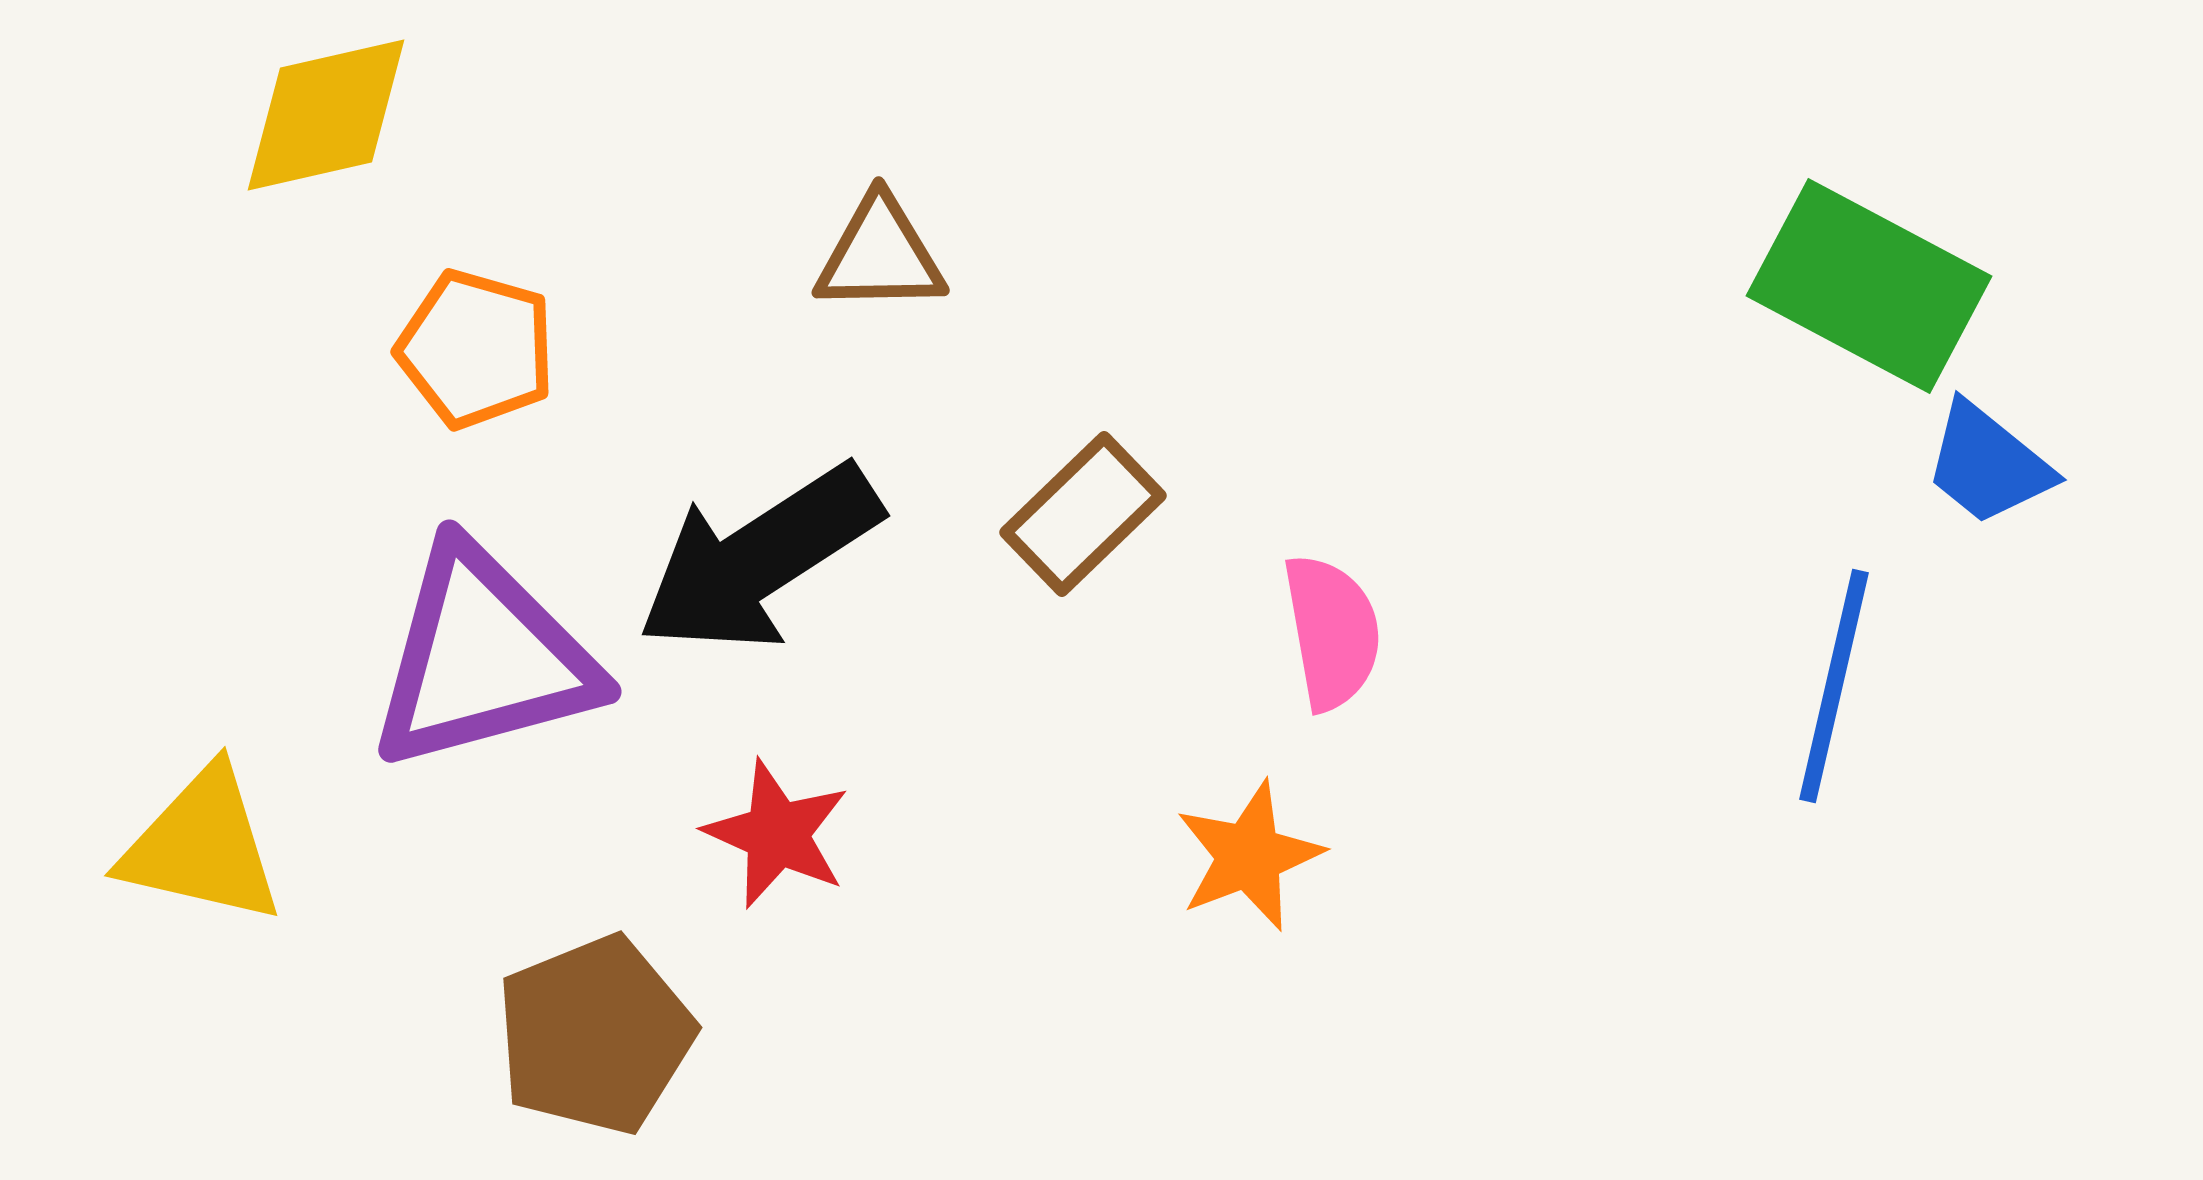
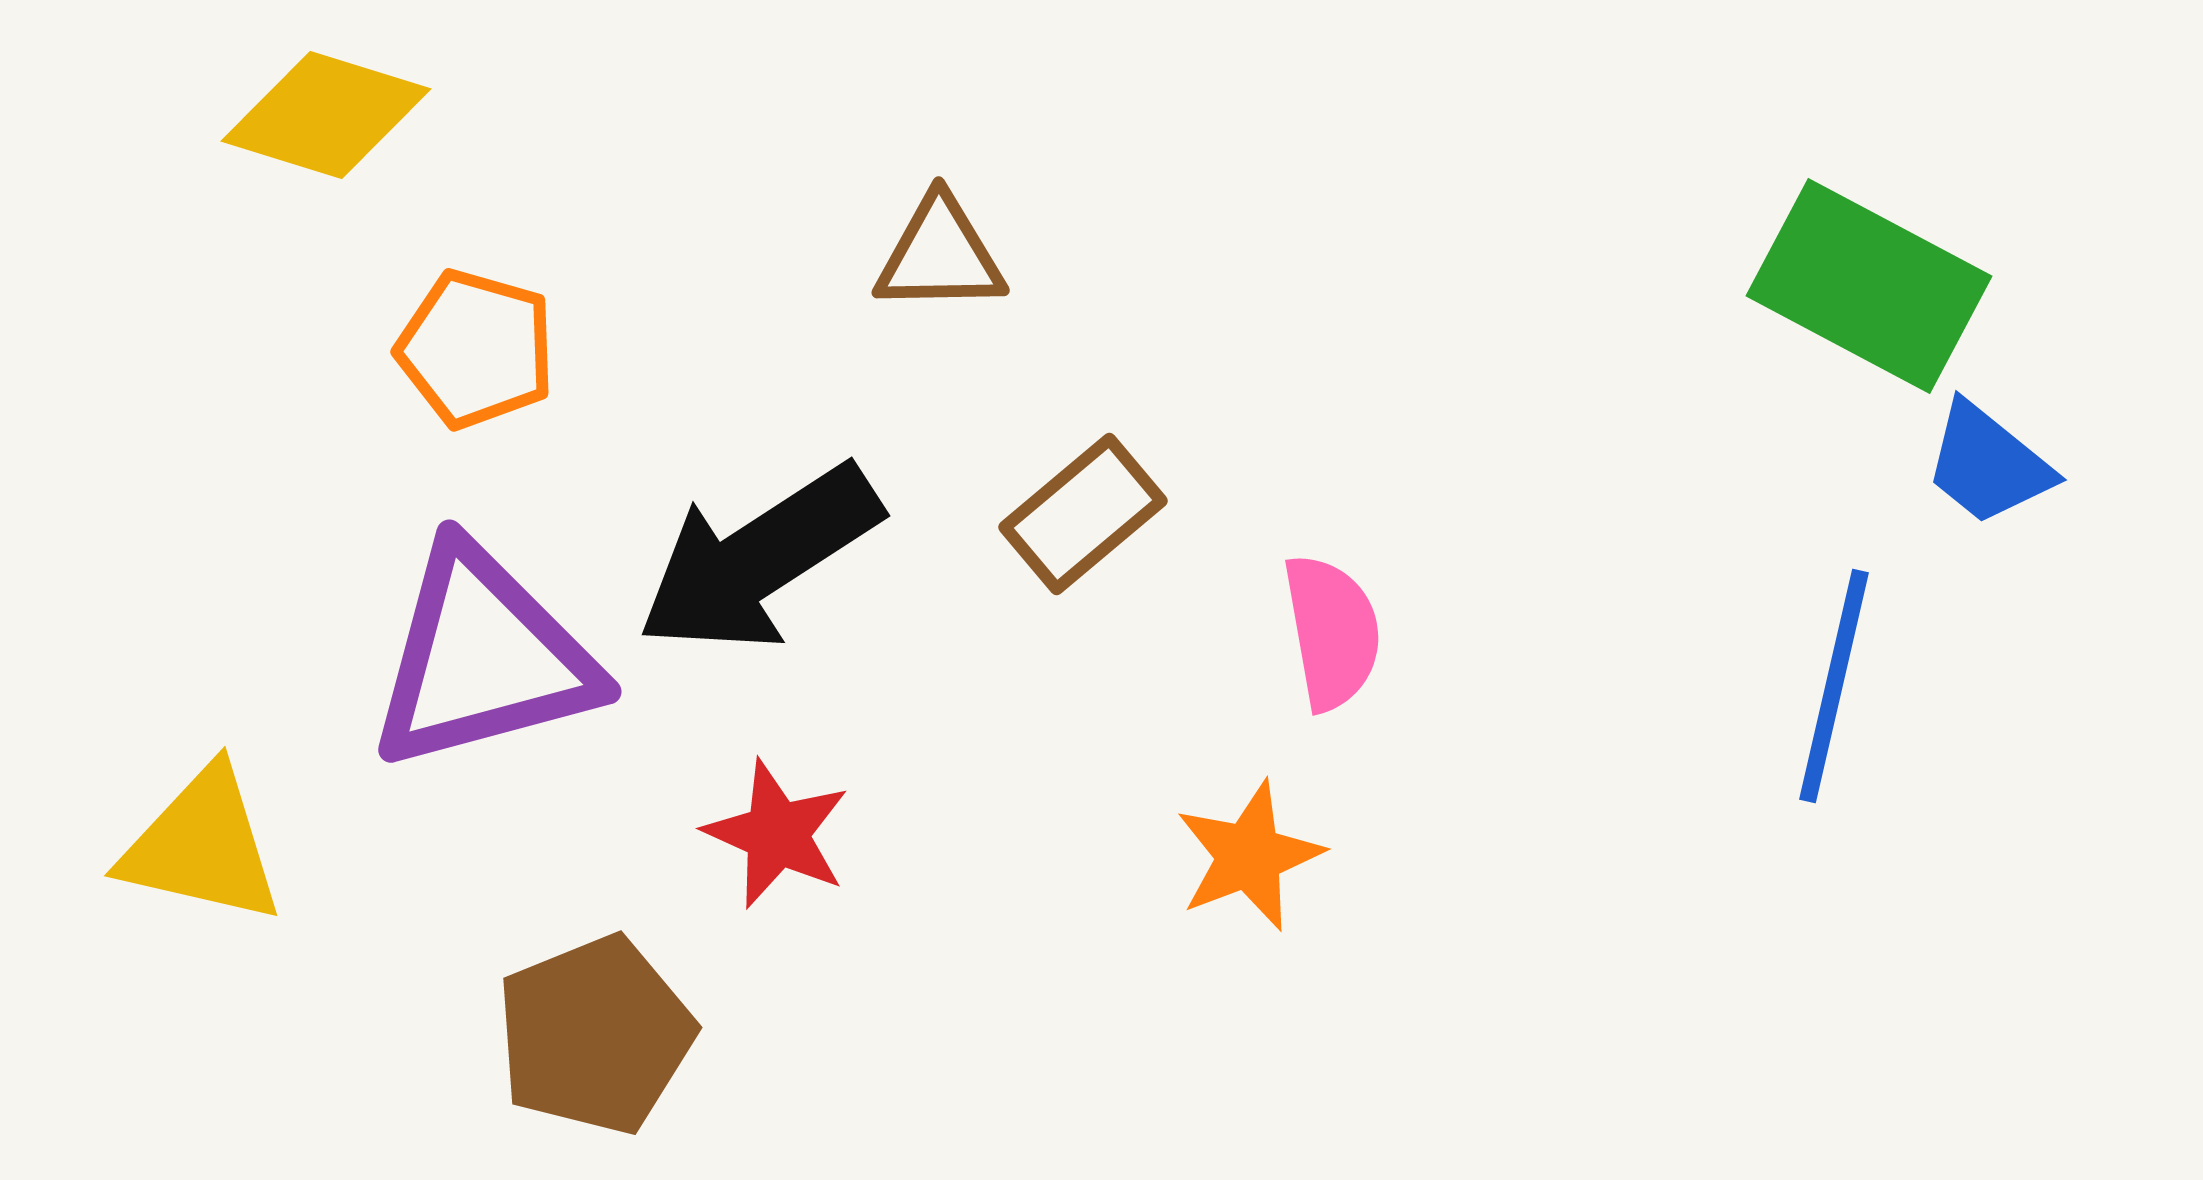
yellow diamond: rotated 30 degrees clockwise
brown triangle: moved 60 px right
brown rectangle: rotated 4 degrees clockwise
